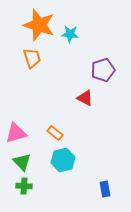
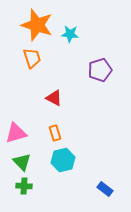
orange star: moved 2 px left
purple pentagon: moved 3 px left
red triangle: moved 31 px left
orange rectangle: rotated 35 degrees clockwise
blue rectangle: rotated 42 degrees counterclockwise
